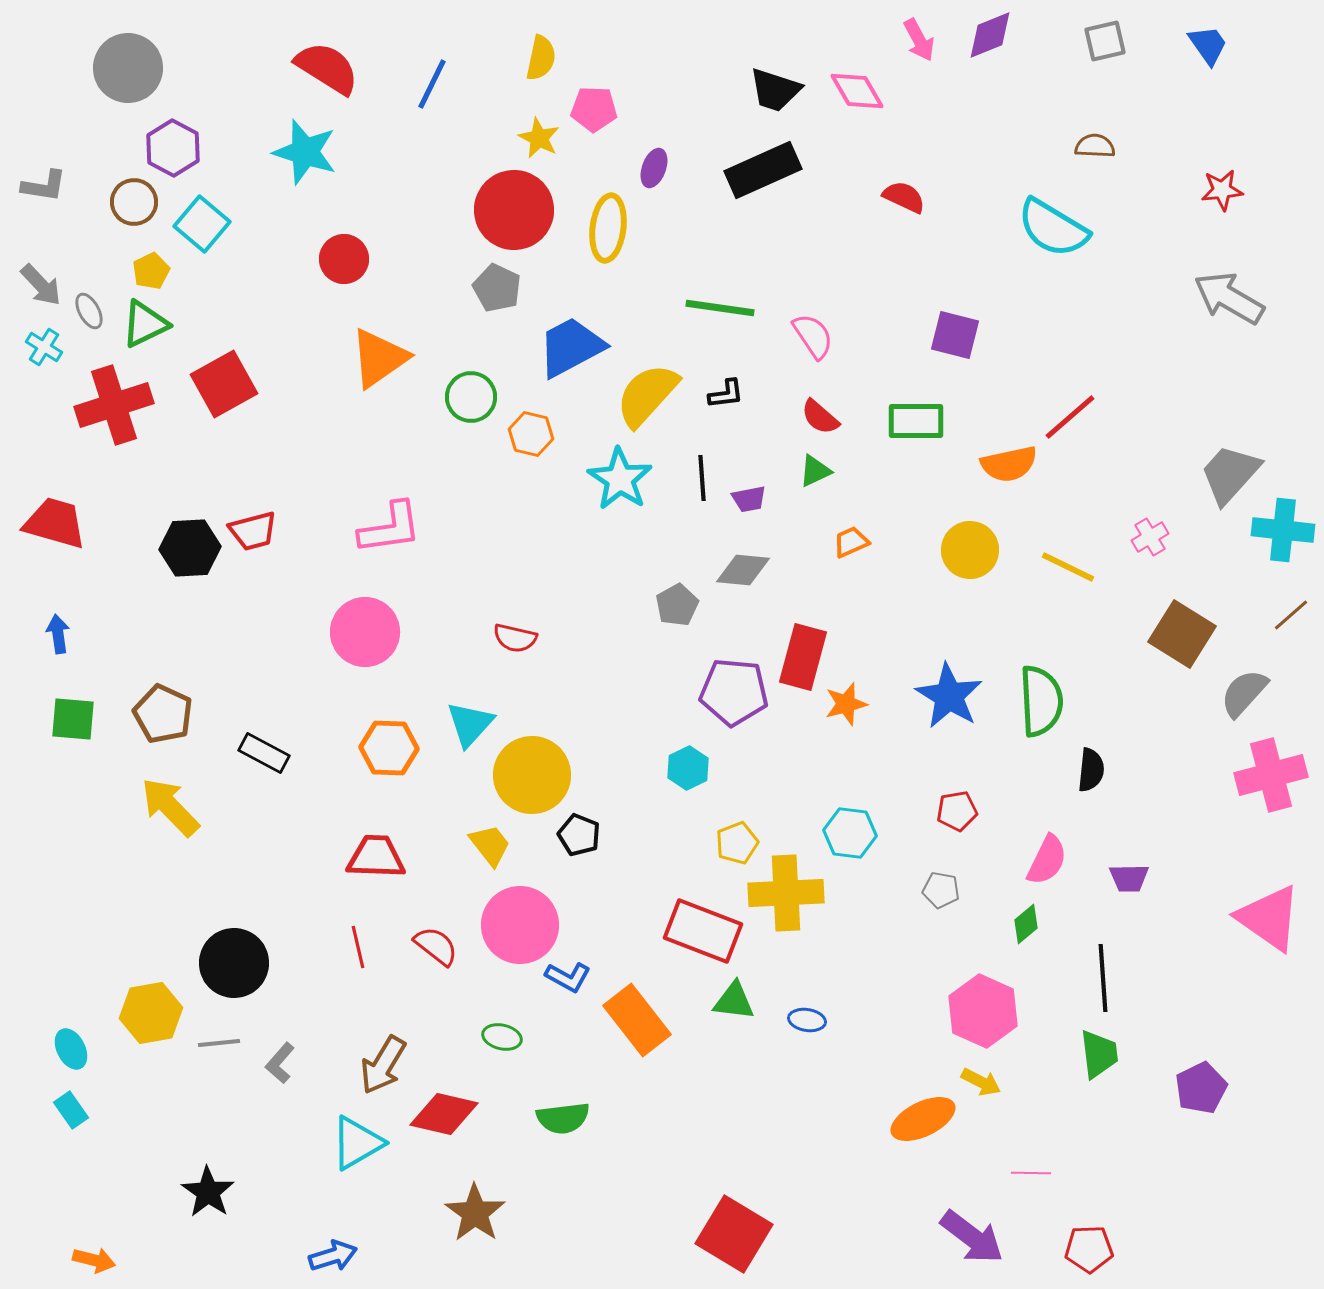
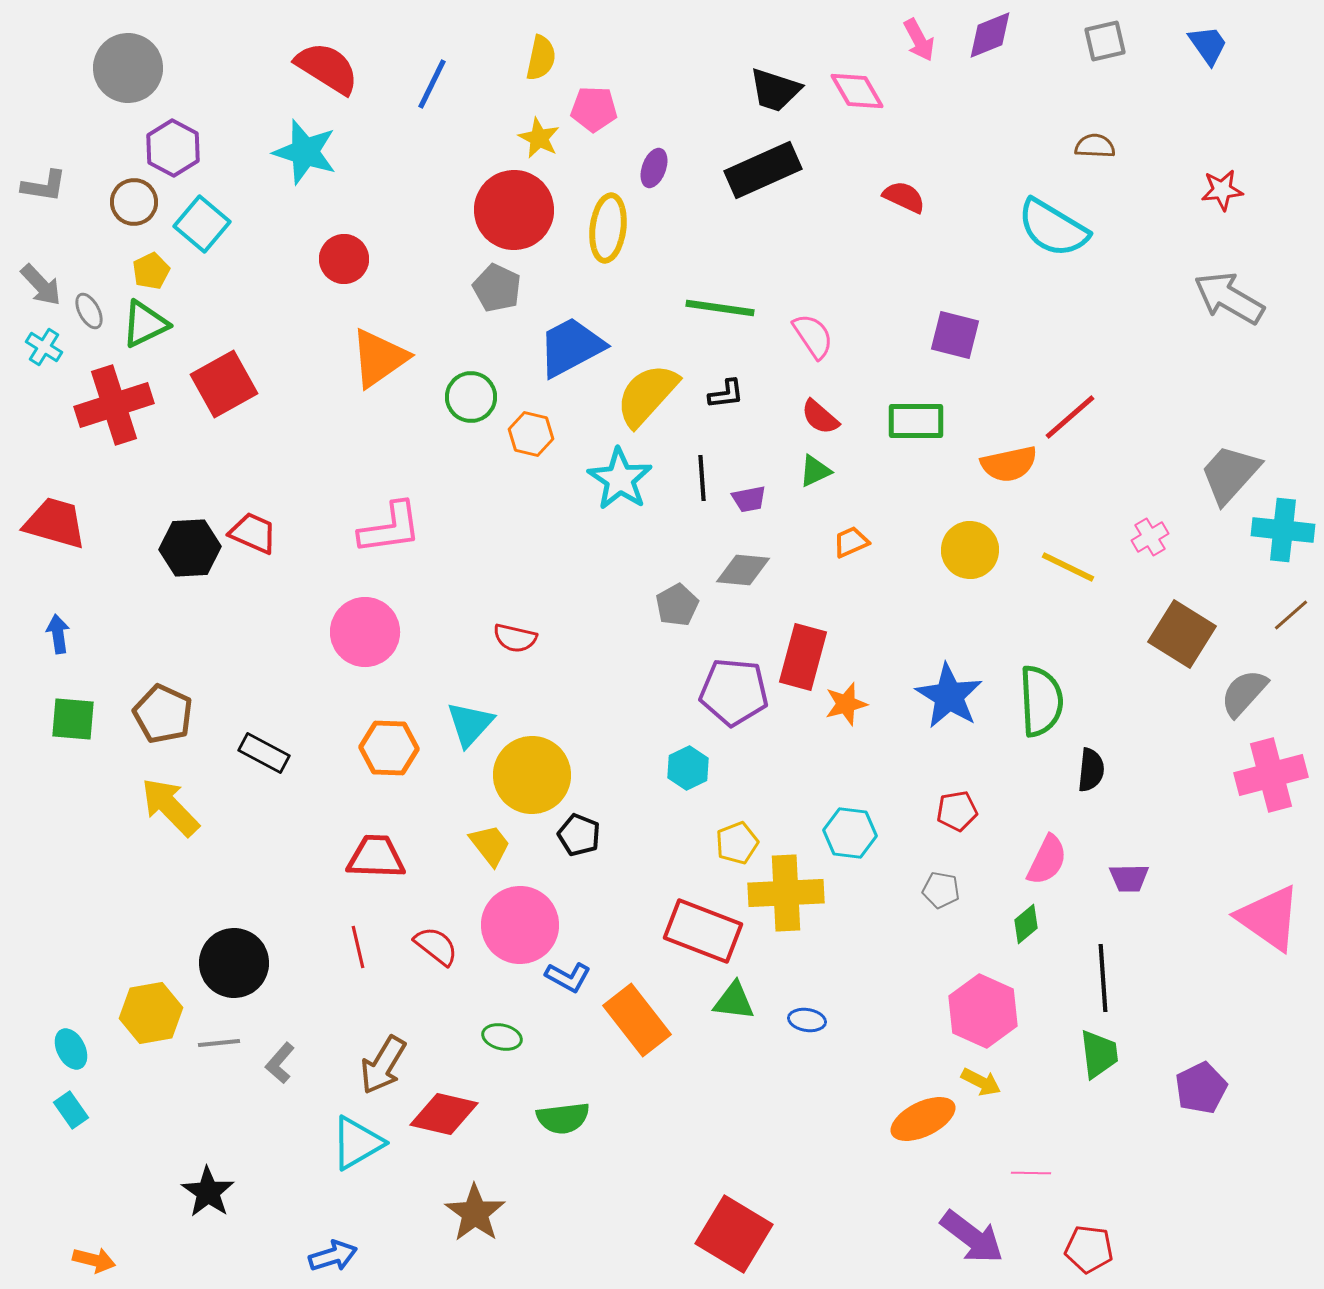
red trapezoid at (253, 531): moved 2 px down; rotated 141 degrees counterclockwise
red pentagon at (1089, 1249): rotated 9 degrees clockwise
